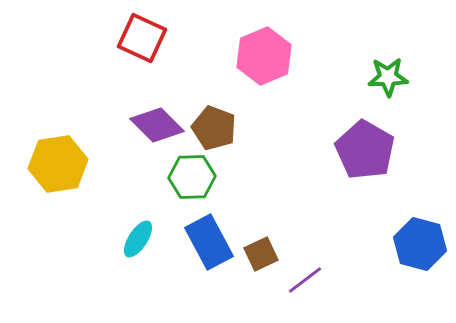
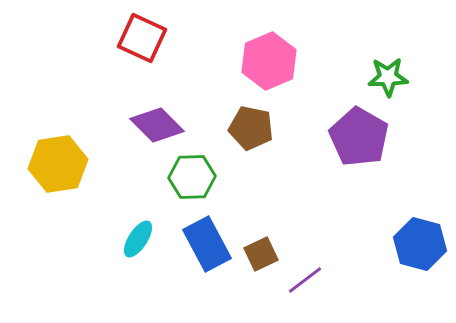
pink hexagon: moved 5 px right, 5 px down
brown pentagon: moved 37 px right; rotated 9 degrees counterclockwise
purple pentagon: moved 6 px left, 13 px up
blue rectangle: moved 2 px left, 2 px down
